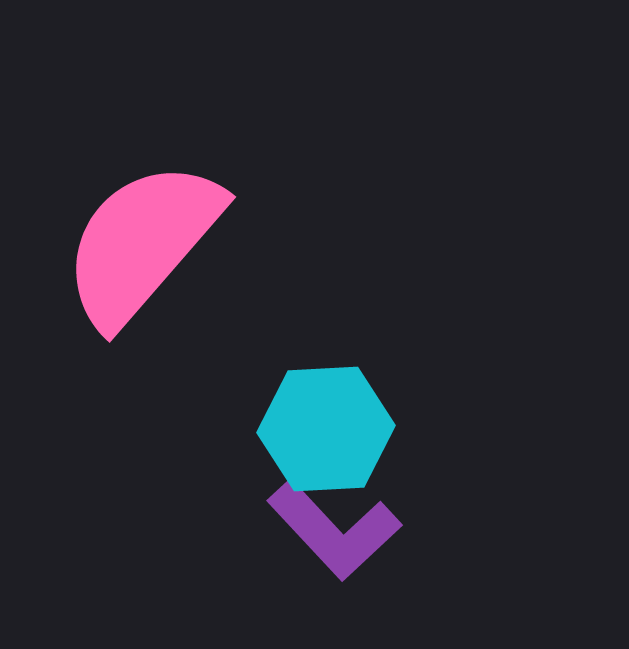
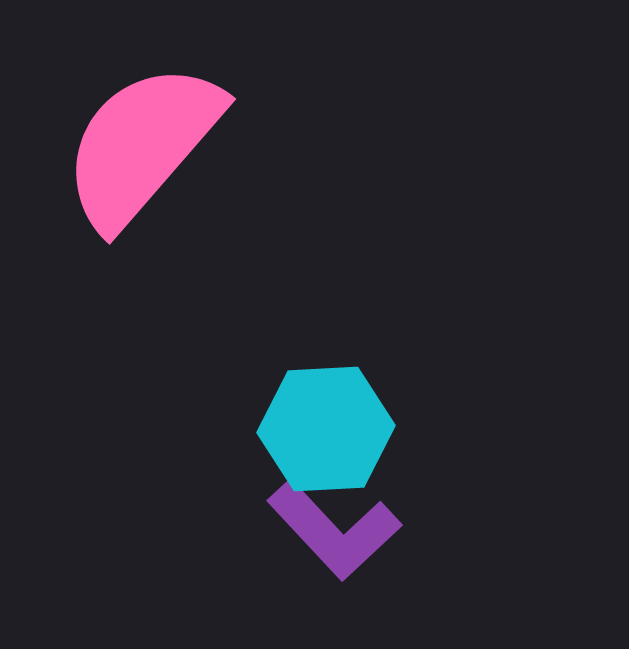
pink semicircle: moved 98 px up
